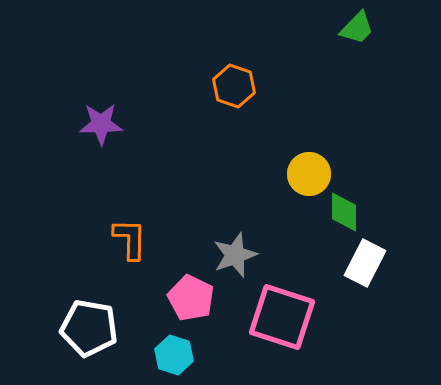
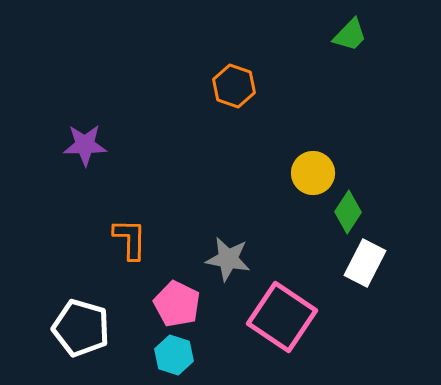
green trapezoid: moved 7 px left, 7 px down
purple star: moved 16 px left, 21 px down
yellow circle: moved 4 px right, 1 px up
green diamond: moved 4 px right; rotated 33 degrees clockwise
gray star: moved 7 px left, 4 px down; rotated 30 degrees clockwise
pink pentagon: moved 14 px left, 6 px down
pink square: rotated 16 degrees clockwise
white pentagon: moved 8 px left; rotated 6 degrees clockwise
